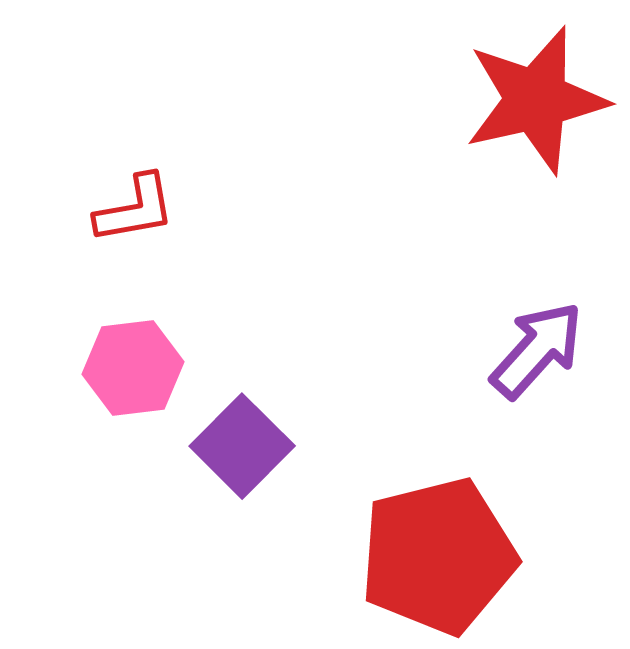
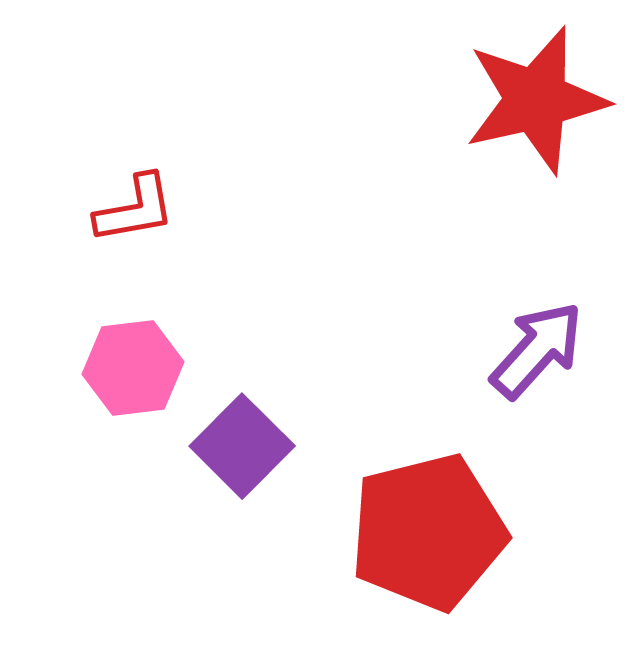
red pentagon: moved 10 px left, 24 px up
